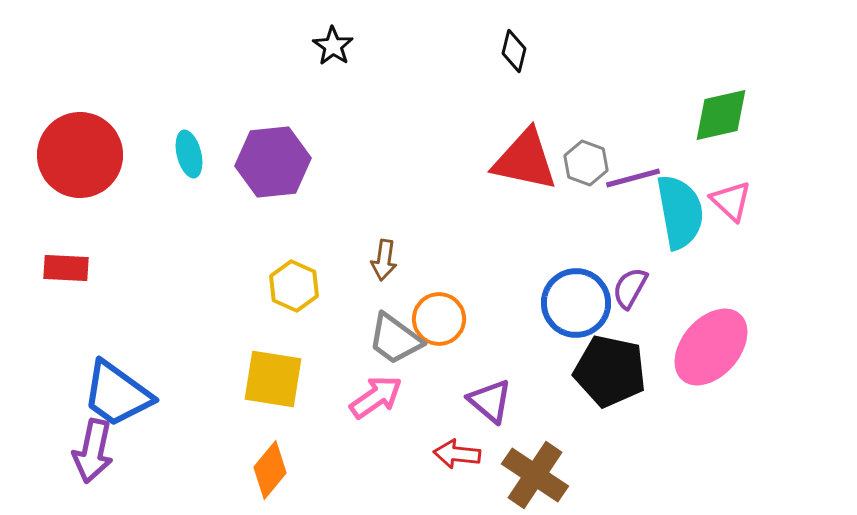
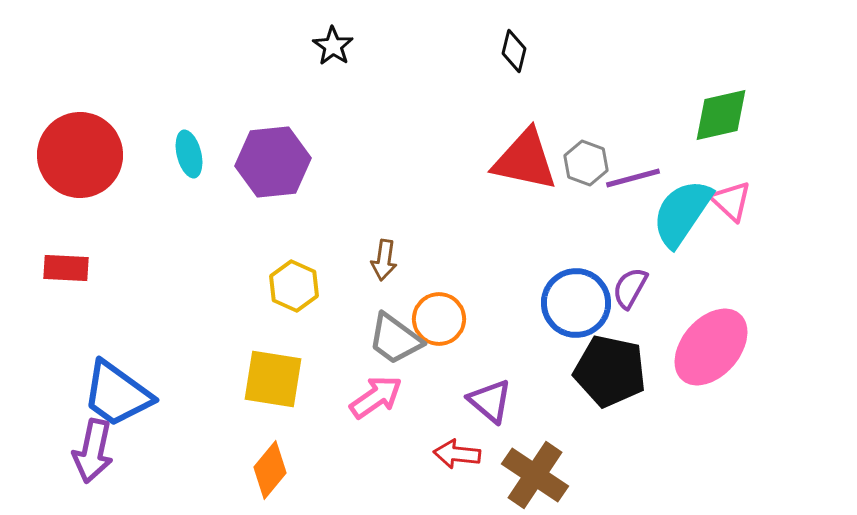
cyan semicircle: moved 2 px right, 1 px down; rotated 136 degrees counterclockwise
